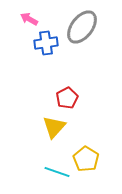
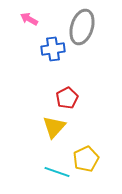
gray ellipse: rotated 20 degrees counterclockwise
blue cross: moved 7 px right, 6 px down
yellow pentagon: rotated 15 degrees clockwise
